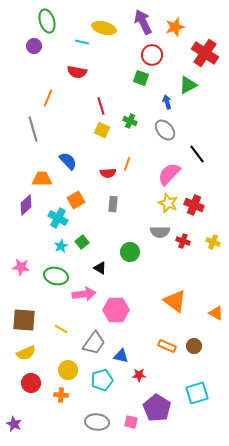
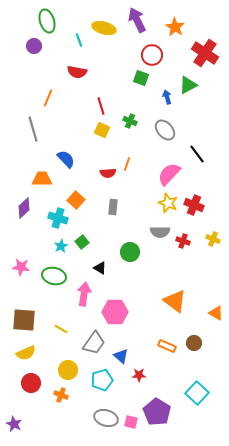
purple arrow at (143, 22): moved 6 px left, 2 px up
orange star at (175, 27): rotated 24 degrees counterclockwise
cyan line at (82, 42): moved 3 px left, 2 px up; rotated 56 degrees clockwise
blue arrow at (167, 102): moved 5 px up
blue semicircle at (68, 161): moved 2 px left, 2 px up
orange square at (76, 200): rotated 18 degrees counterclockwise
gray rectangle at (113, 204): moved 3 px down
purple diamond at (26, 205): moved 2 px left, 3 px down
cyan cross at (58, 218): rotated 12 degrees counterclockwise
yellow cross at (213, 242): moved 3 px up
green ellipse at (56, 276): moved 2 px left
pink arrow at (84, 294): rotated 75 degrees counterclockwise
pink hexagon at (116, 310): moved 1 px left, 2 px down
brown circle at (194, 346): moved 3 px up
blue triangle at (121, 356): rotated 28 degrees clockwise
cyan square at (197, 393): rotated 30 degrees counterclockwise
orange cross at (61, 395): rotated 16 degrees clockwise
purple pentagon at (157, 408): moved 4 px down
gray ellipse at (97, 422): moved 9 px right, 4 px up; rotated 10 degrees clockwise
